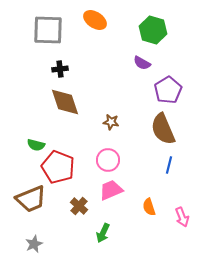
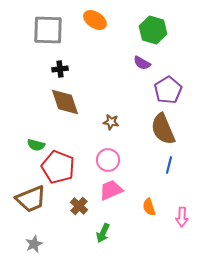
pink arrow: rotated 24 degrees clockwise
